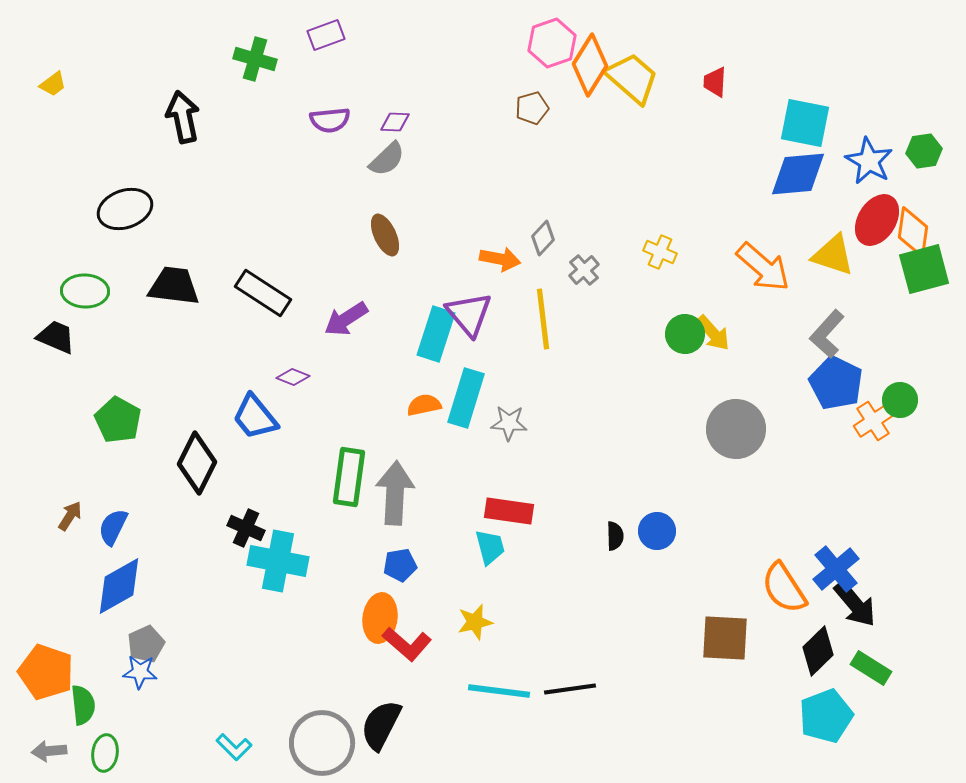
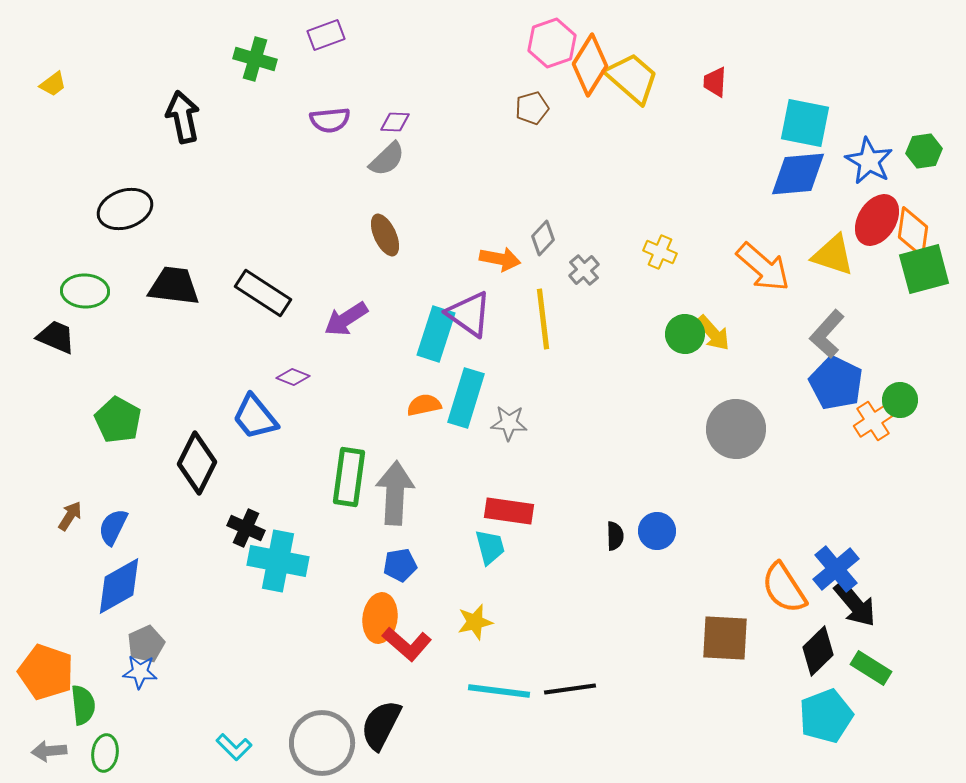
purple triangle at (469, 314): rotated 15 degrees counterclockwise
